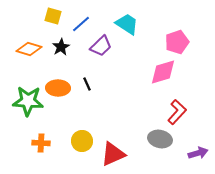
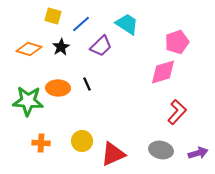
gray ellipse: moved 1 px right, 11 px down
